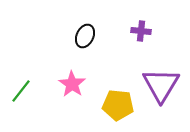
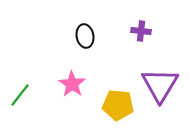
black ellipse: rotated 35 degrees counterclockwise
purple triangle: moved 1 px left
green line: moved 1 px left, 4 px down
